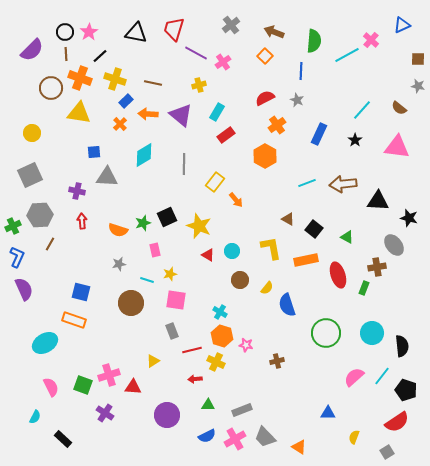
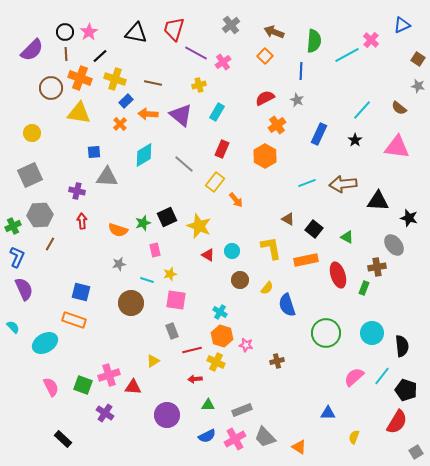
brown square at (418, 59): rotated 32 degrees clockwise
red rectangle at (226, 135): moved 4 px left, 14 px down; rotated 30 degrees counterclockwise
gray line at (184, 164): rotated 50 degrees counterclockwise
cyan semicircle at (35, 417): moved 22 px left, 90 px up; rotated 72 degrees counterclockwise
red semicircle at (397, 422): rotated 25 degrees counterclockwise
gray square at (387, 452): moved 29 px right
